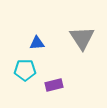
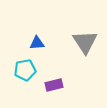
gray triangle: moved 3 px right, 4 px down
cyan pentagon: rotated 10 degrees counterclockwise
